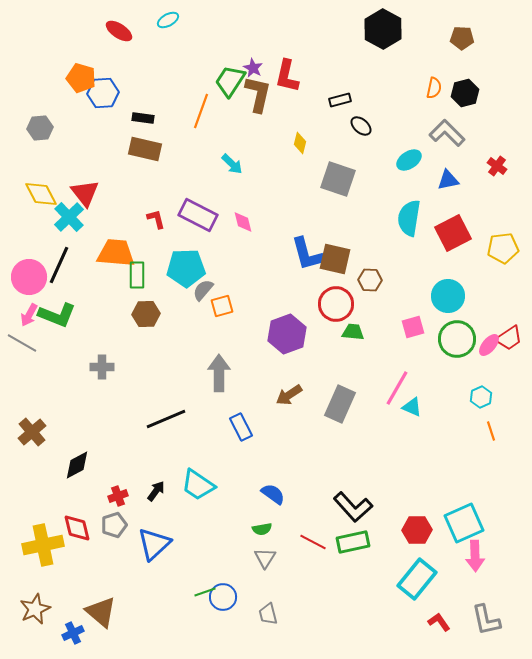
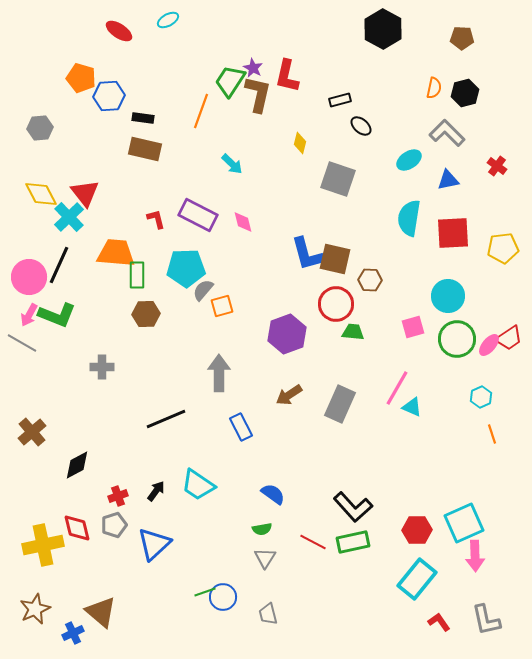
blue hexagon at (103, 93): moved 6 px right, 3 px down
red square at (453, 233): rotated 24 degrees clockwise
orange line at (491, 431): moved 1 px right, 3 px down
